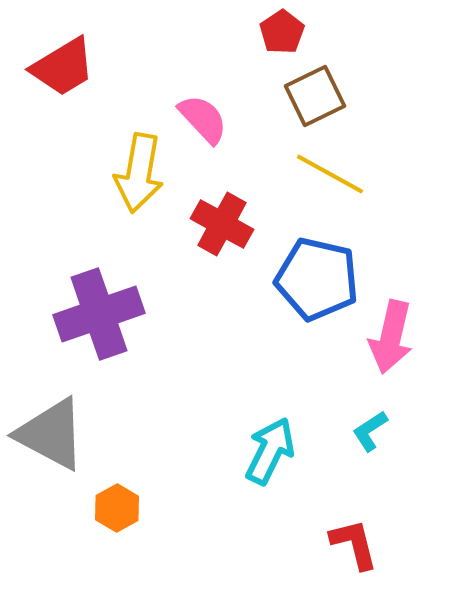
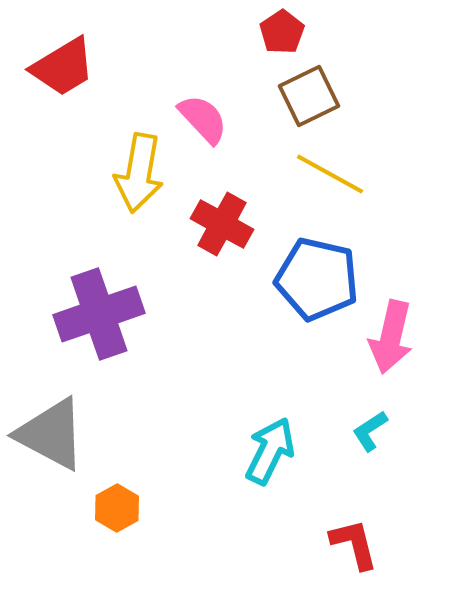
brown square: moved 6 px left
